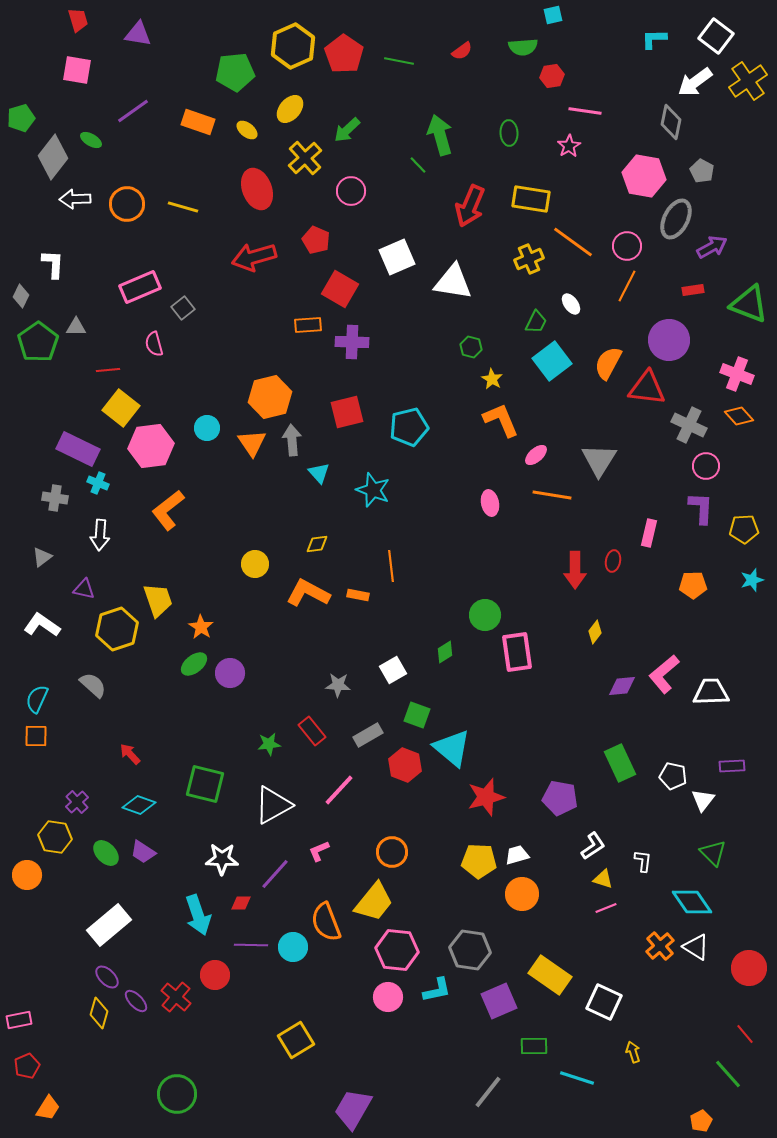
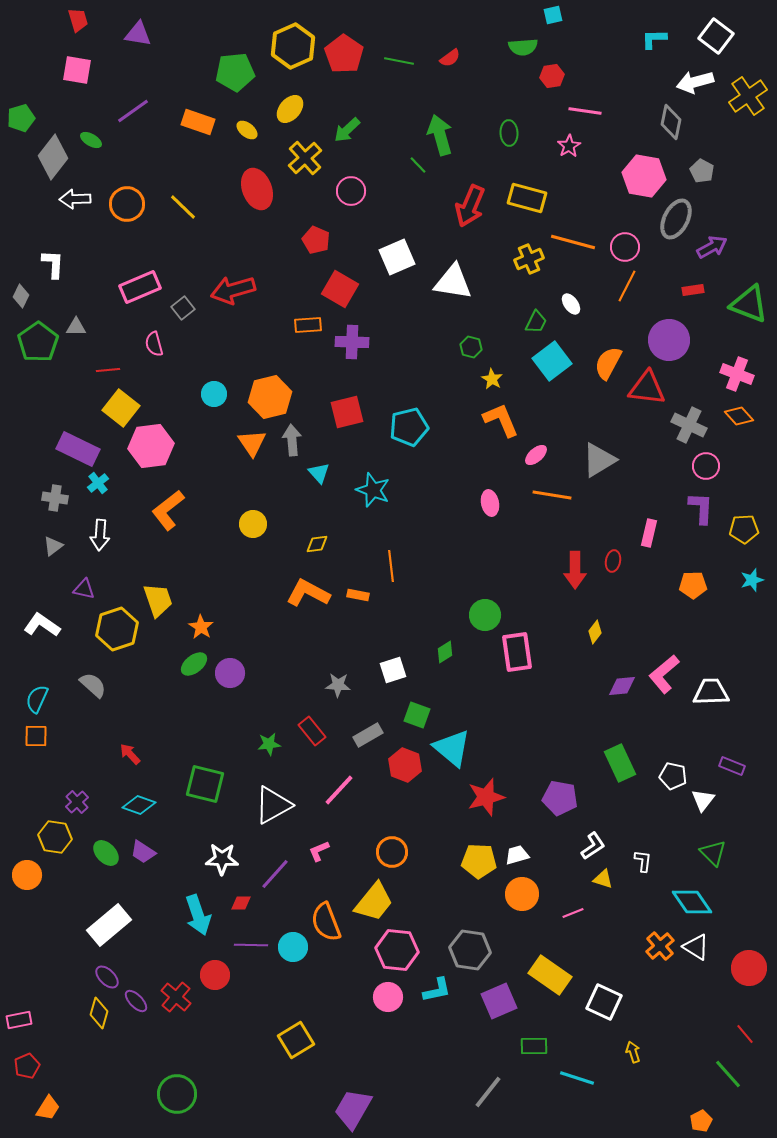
red semicircle at (462, 51): moved 12 px left, 7 px down
yellow cross at (748, 81): moved 15 px down
white arrow at (695, 82): rotated 21 degrees clockwise
yellow rectangle at (531, 199): moved 4 px left, 1 px up; rotated 6 degrees clockwise
yellow line at (183, 207): rotated 28 degrees clockwise
orange line at (573, 242): rotated 21 degrees counterclockwise
pink circle at (627, 246): moved 2 px left, 1 px down
red arrow at (254, 257): moved 21 px left, 33 px down
cyan circle at (207, 428): moved 7 px right, 34 px up
gray triangle at (599, 460): rotated 27 degrees clockwise
cyan cross at (98, 483): rotated 30 degrees clockwise
gray triangle at (42, 557): moved 11 px right, 11 px up
yellow circle at (255, 564): moved 2 px left, 40 px up
white square at (393, 670): rotated 12 degrees clockwise
purple rectangle at (732, 766): rotated 25 degrees clockwise
pink line at (606, 908): moved 33 px left, 5 px down
